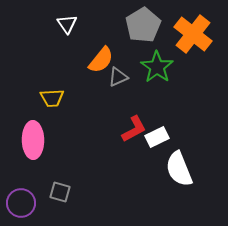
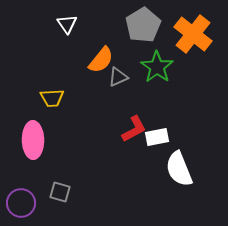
white rectangle: rotated 15 degrees clockwise
